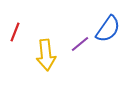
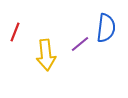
blue semicircle: moved 2 px left, 1 px up; rotated 28 degrees counterclockwise
